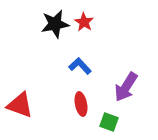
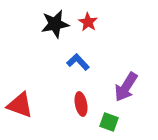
red star: moved 4 px right
blue L-shape: moved 2 px left, 4 px up
